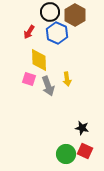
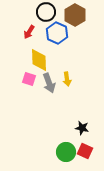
black circle: moved 4 px left
gray arrow: moved 1 px right, 3 px up
green circle: moved 2 px up
